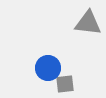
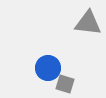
gray square: rotated 24 degrees clockwise
